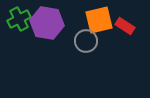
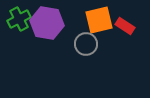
gray circle: moved 3 px down
